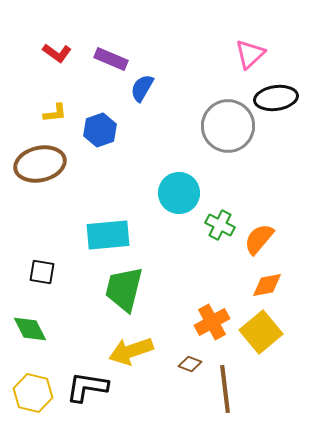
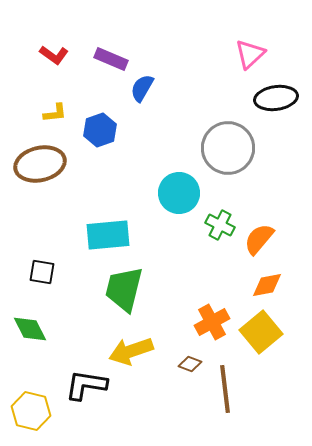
red L-shape: moved 3 px left, 2 px down
gray circle: moved 22 px down
black L-shape: moved 1 px left, 2 px up
yellow hexagon: moved 2 px left, 18 px down
